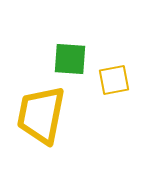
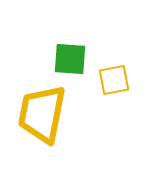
yellow trapezoid: moved 1 px right, 1 px up
